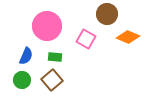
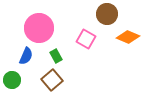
pink circle: moved 8 px left, 2 px down
green rectangle: moved 1 px right, 1 px up; rotated 56 degrees clockwise
green circle: moved 10 px left
